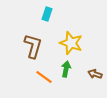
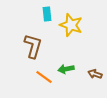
cyan rectangle: rotated 24 degrees counterclockwise
yellow star: moved 18 px up
green arrow: rotated 112 degrees counterclockwise
